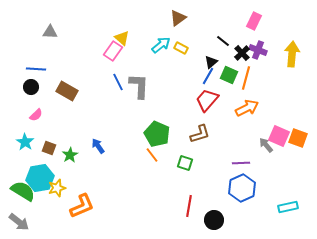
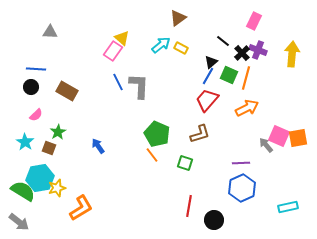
orange square at (298, 138): rotated 30 degrees counterclockwise
green star at (70, 155): moved 12 px left, 23 px up
orange L-shape at (82, 206): moved 1 px left, 2 px down; rotated 8 degrees counterclockwise
